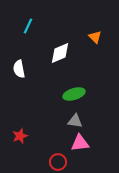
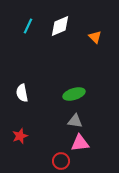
white diamond: moved 27 px up
white semicircle: moved 3 px right, 24 px down
red circle: moved 3 px right, 1 px up
